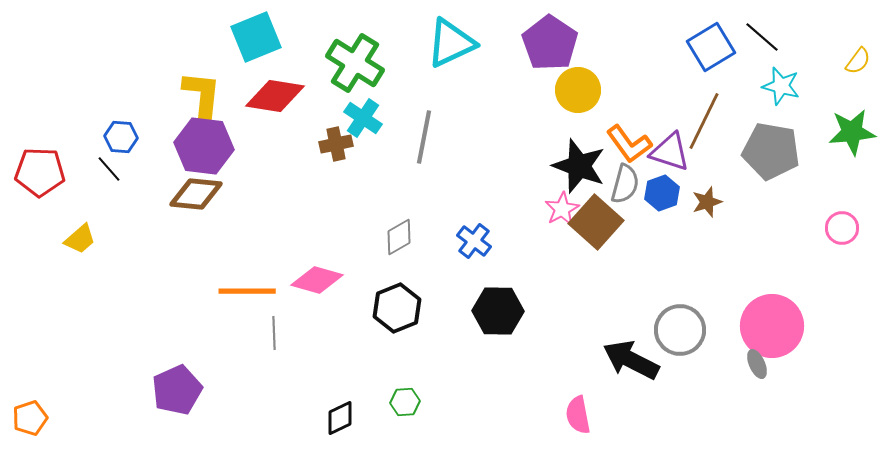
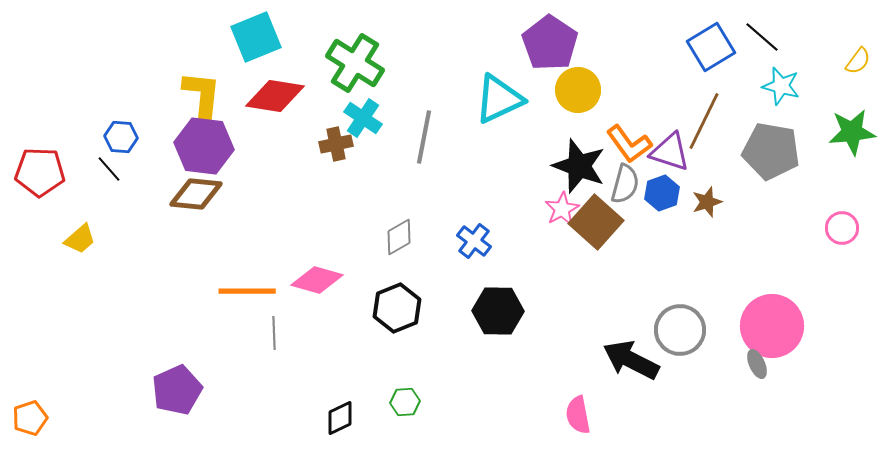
cyan triangle at (451, 43): moved 48 px right, 56 px down
